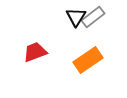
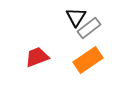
gray rectangle: moved 4 px left, 11 px down
red trapezoid: moved 2 px right, 5 px down
